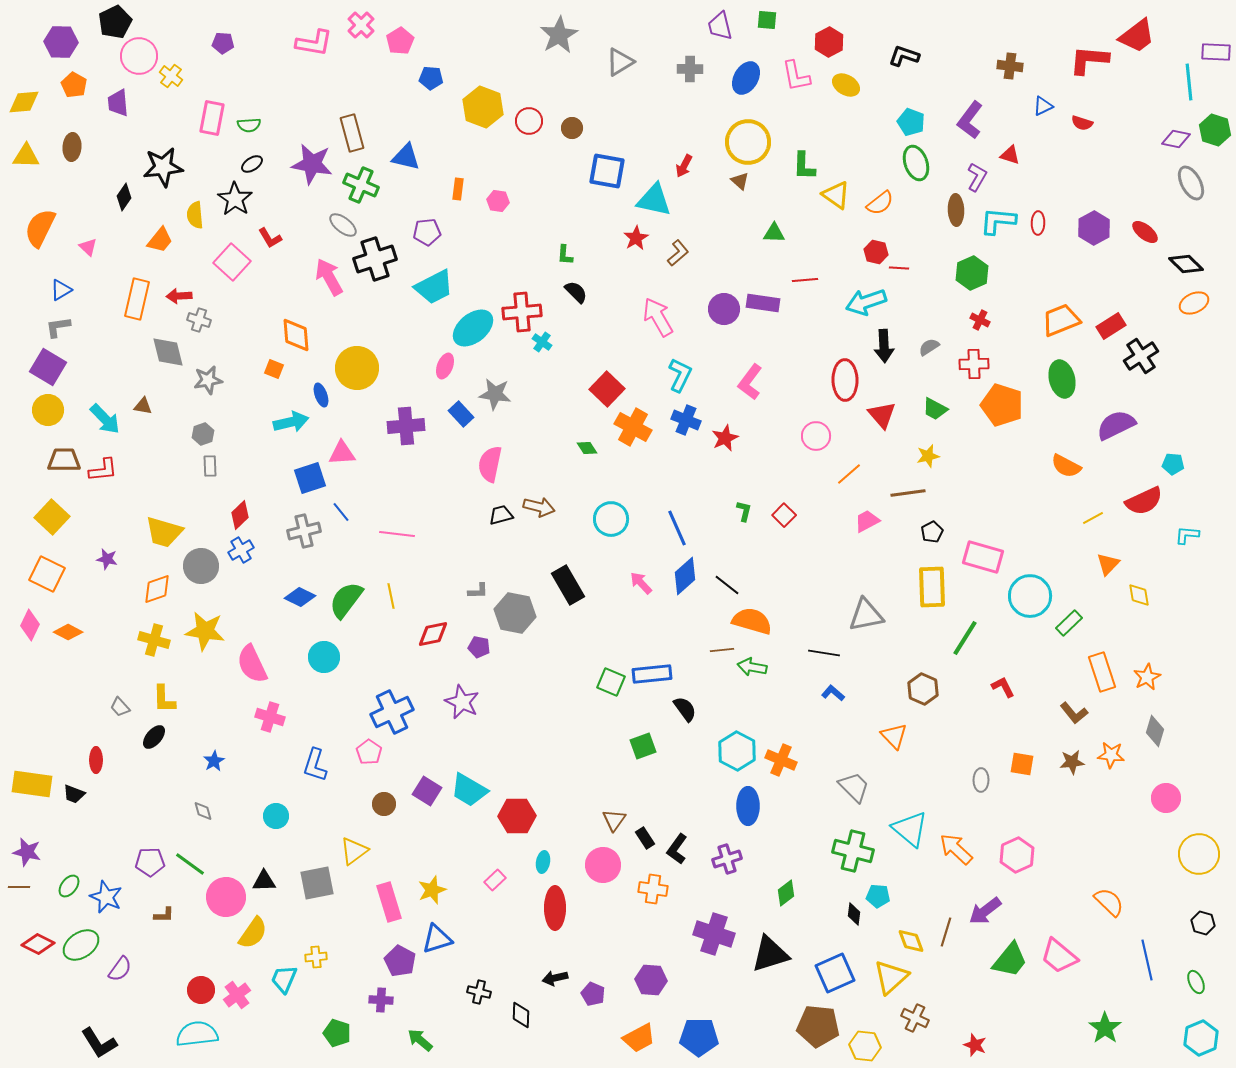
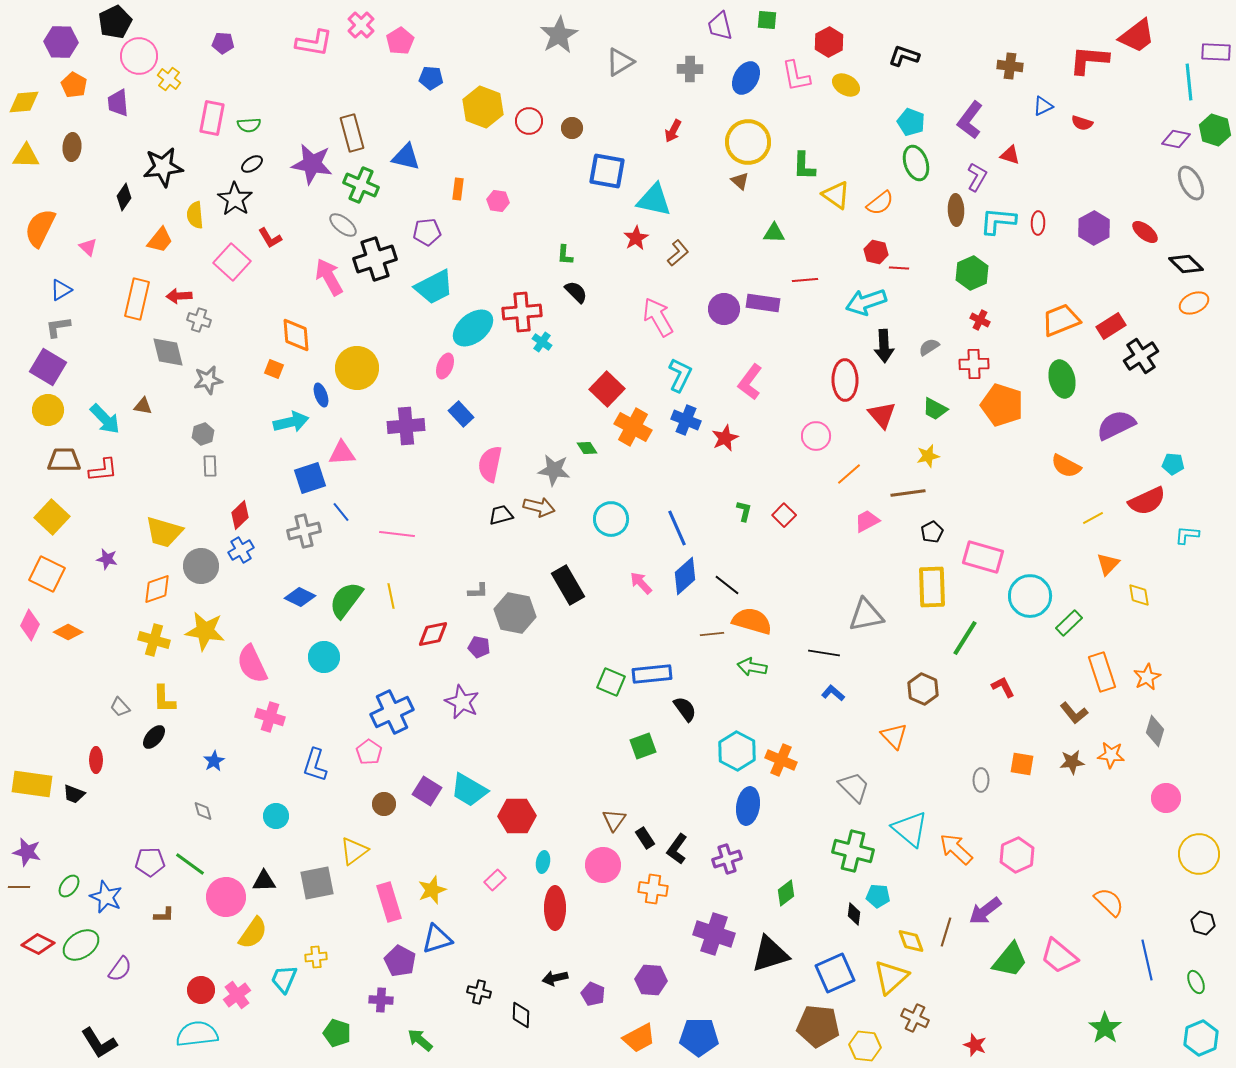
yellow cross at (171, 76): moved 2 px left, 3 px down
red arrow at (684, 166): moved 11 px left, 35 px up
gray star at (495, 394): moved 59 px right, 76 px down
red semicircle at (1144, 501): moved 3 px right
brown line at (722, 650): moved 10 px left, 16 px up
blue ellipse at (748, 806): rotated 9 degrees clockwise
